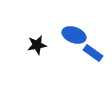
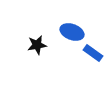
blue ellipse: moved 2 px left, 3 px up
